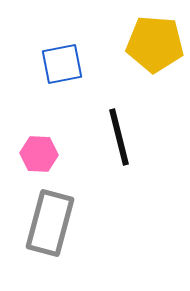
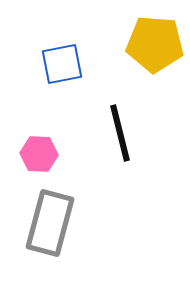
black line: moved 1 px right, 4 px up
